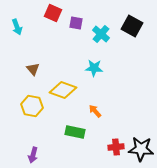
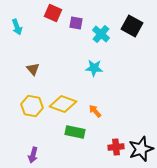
yellow diamond: moved 14 px down
black star: rotated 25 degrees counterclockwise
